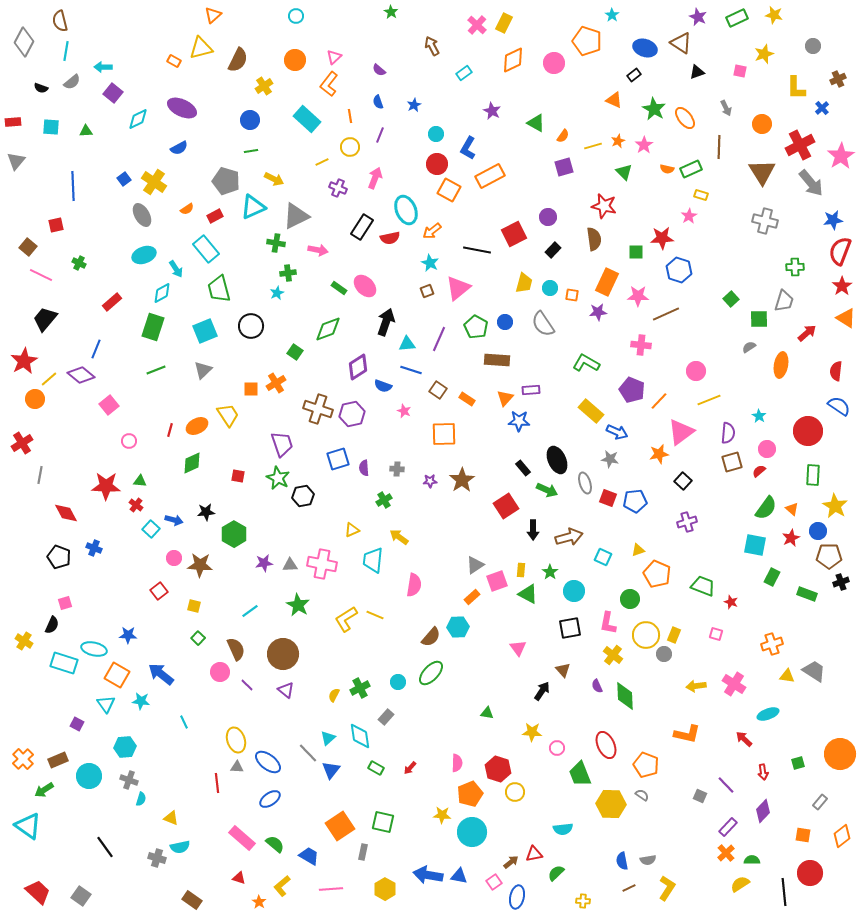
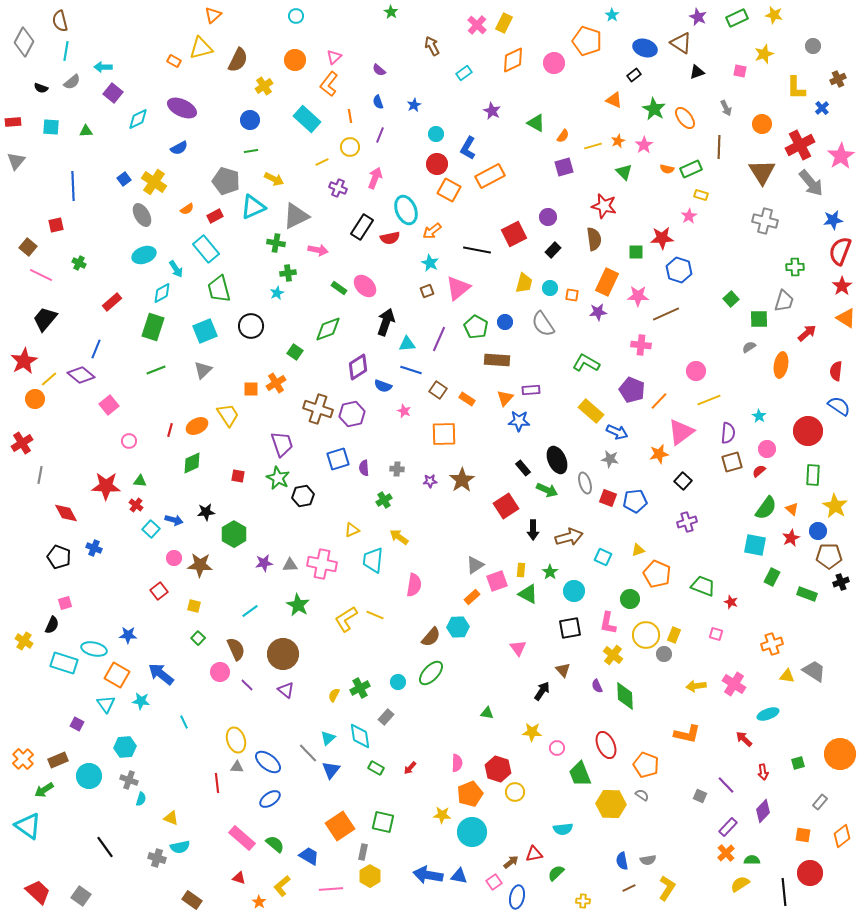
yellow hexagon at (385, 889): moved 15 px left, 13 px up
